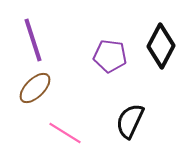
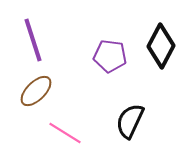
brown ellipse: moved 1 px right, 3 px down
